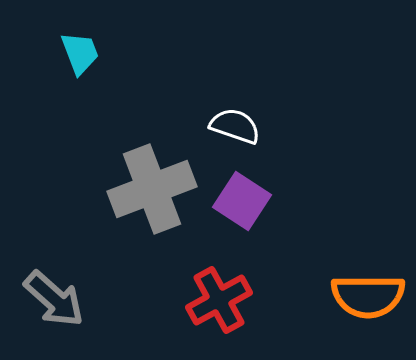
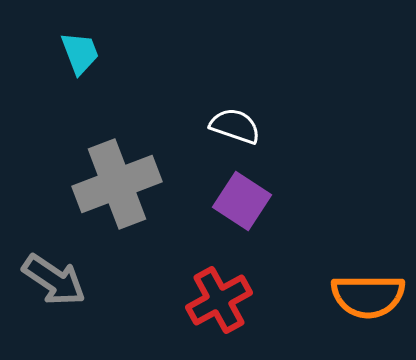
gray cross: moved 35 px left, 5 px up
gray arrow: moved 19 px up; rotated 8 degrees counterclockwise
